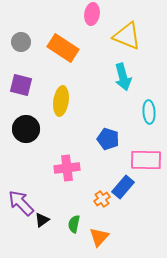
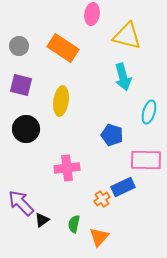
yellow triangle: rotated 8 degrees counterclockwise
gray circle: moved 2 px left, 4 px down
cyan ellipse: rotated 20 degrees clockwise
blue pentagon: moved 4 px right, 4 px up
blue rectangle: rotated 25 degrees clockwise
